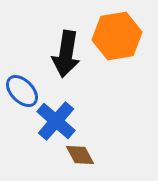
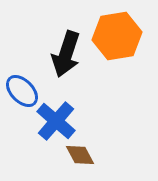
black arrow: rotated 9 degrees clockwise
